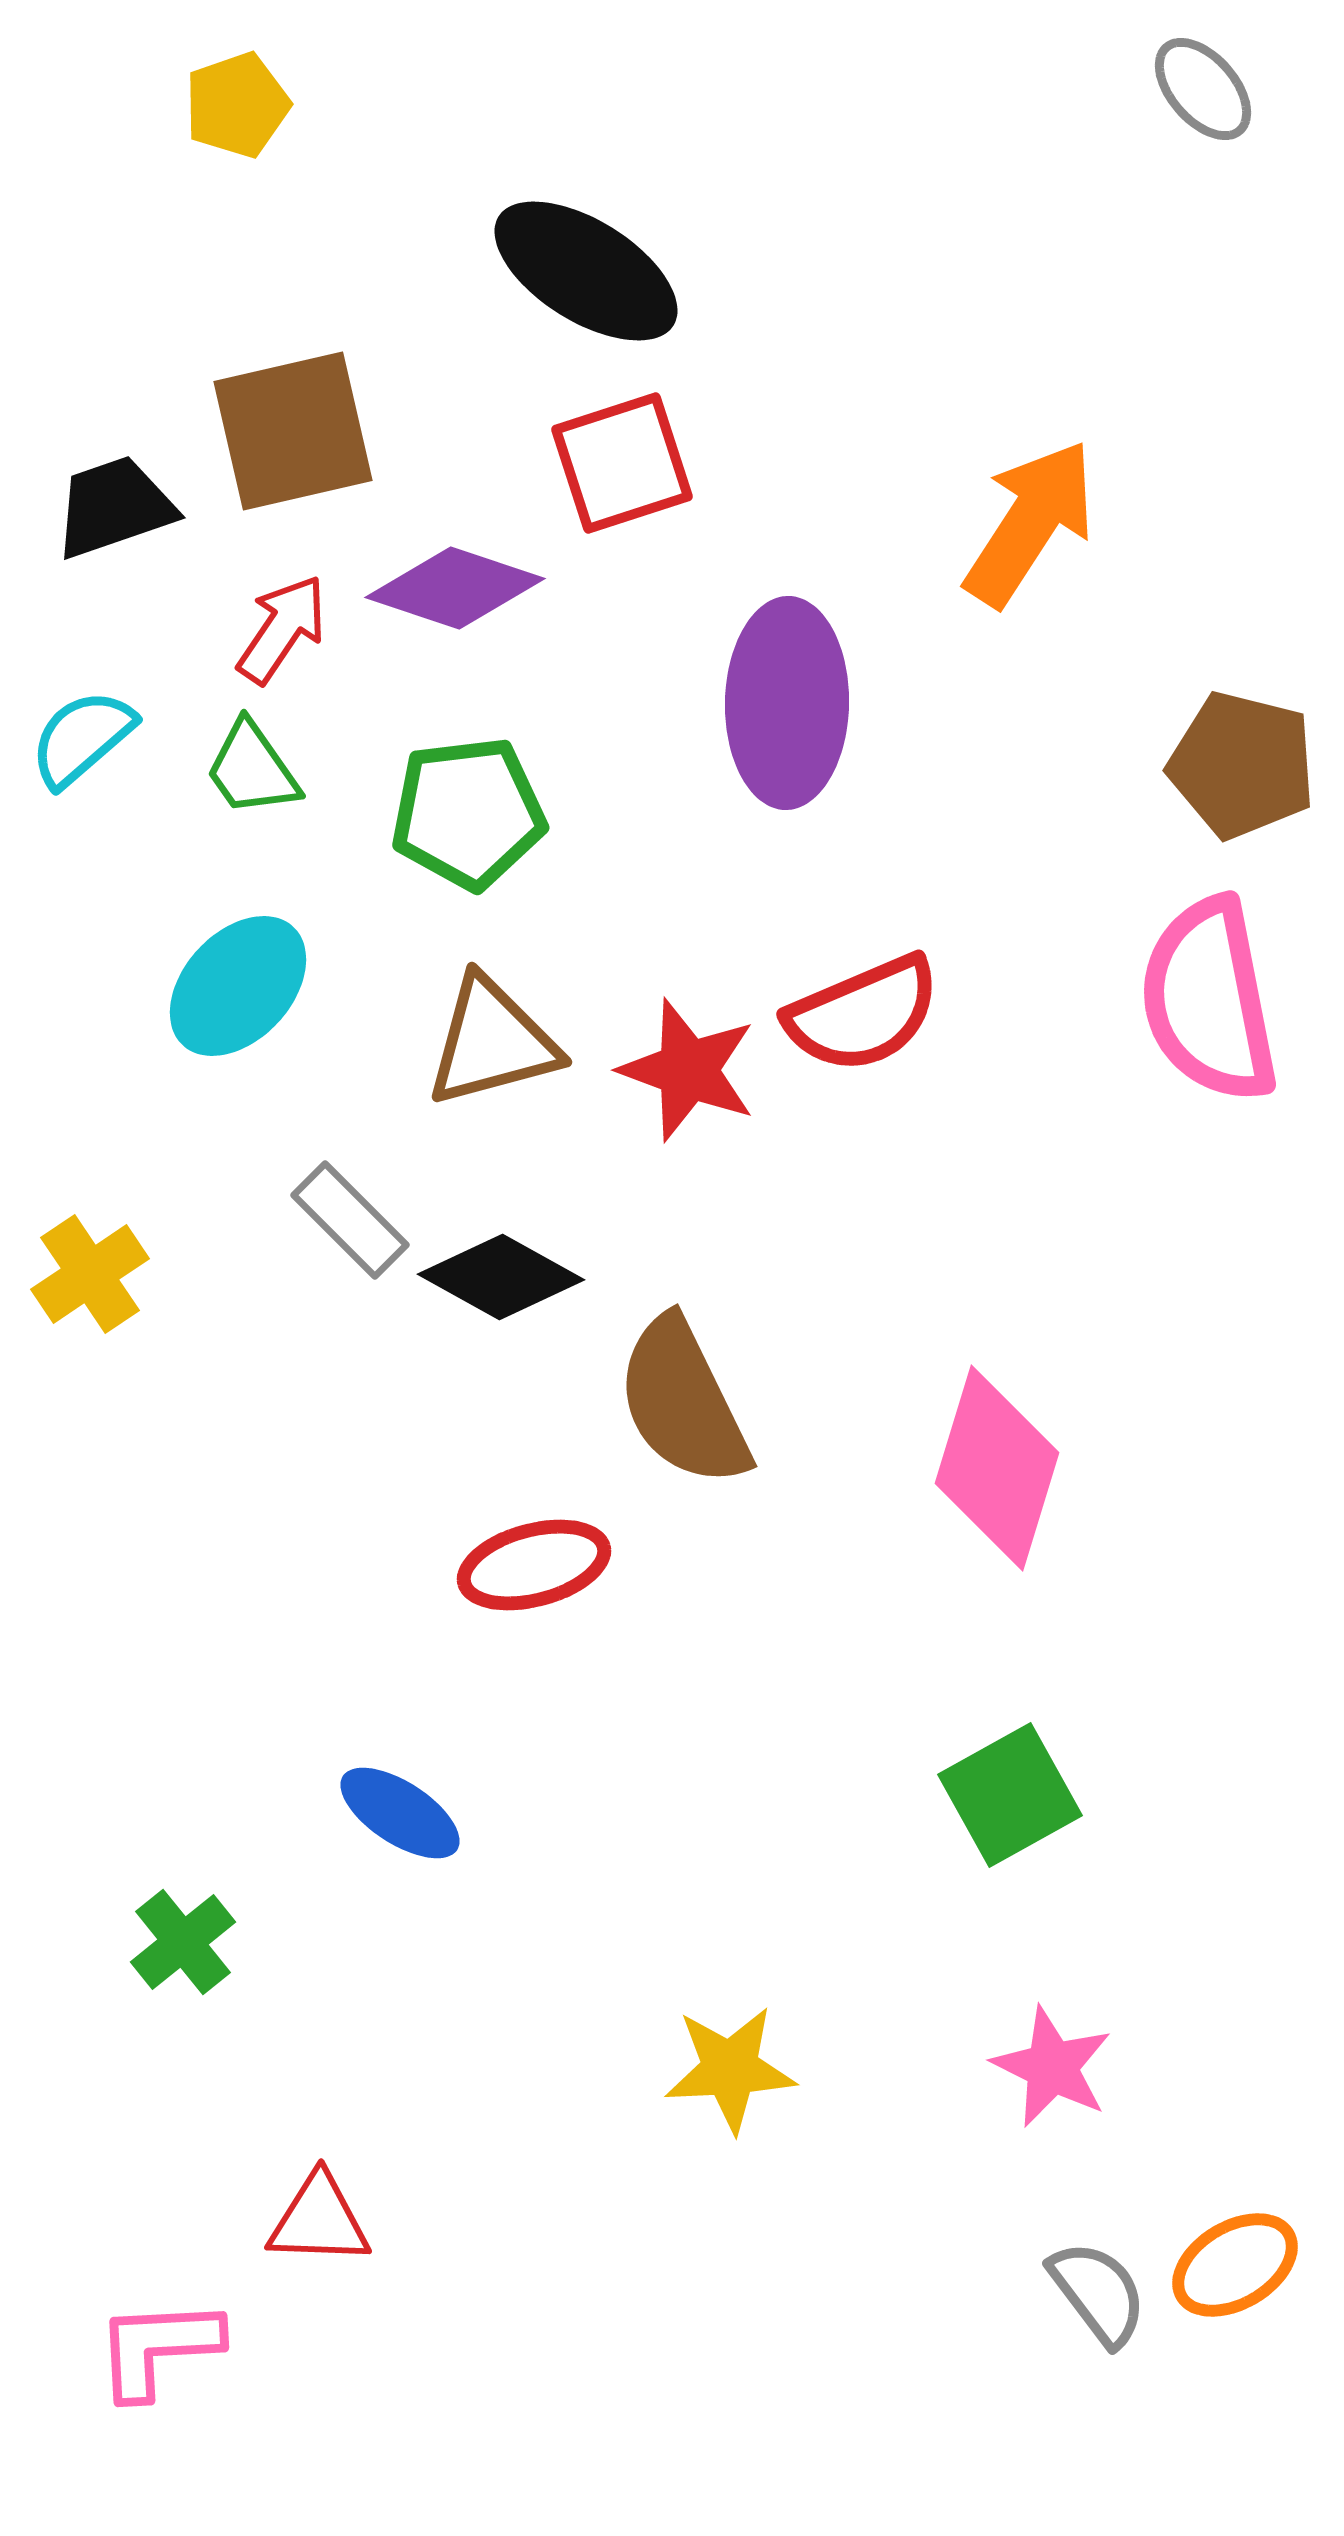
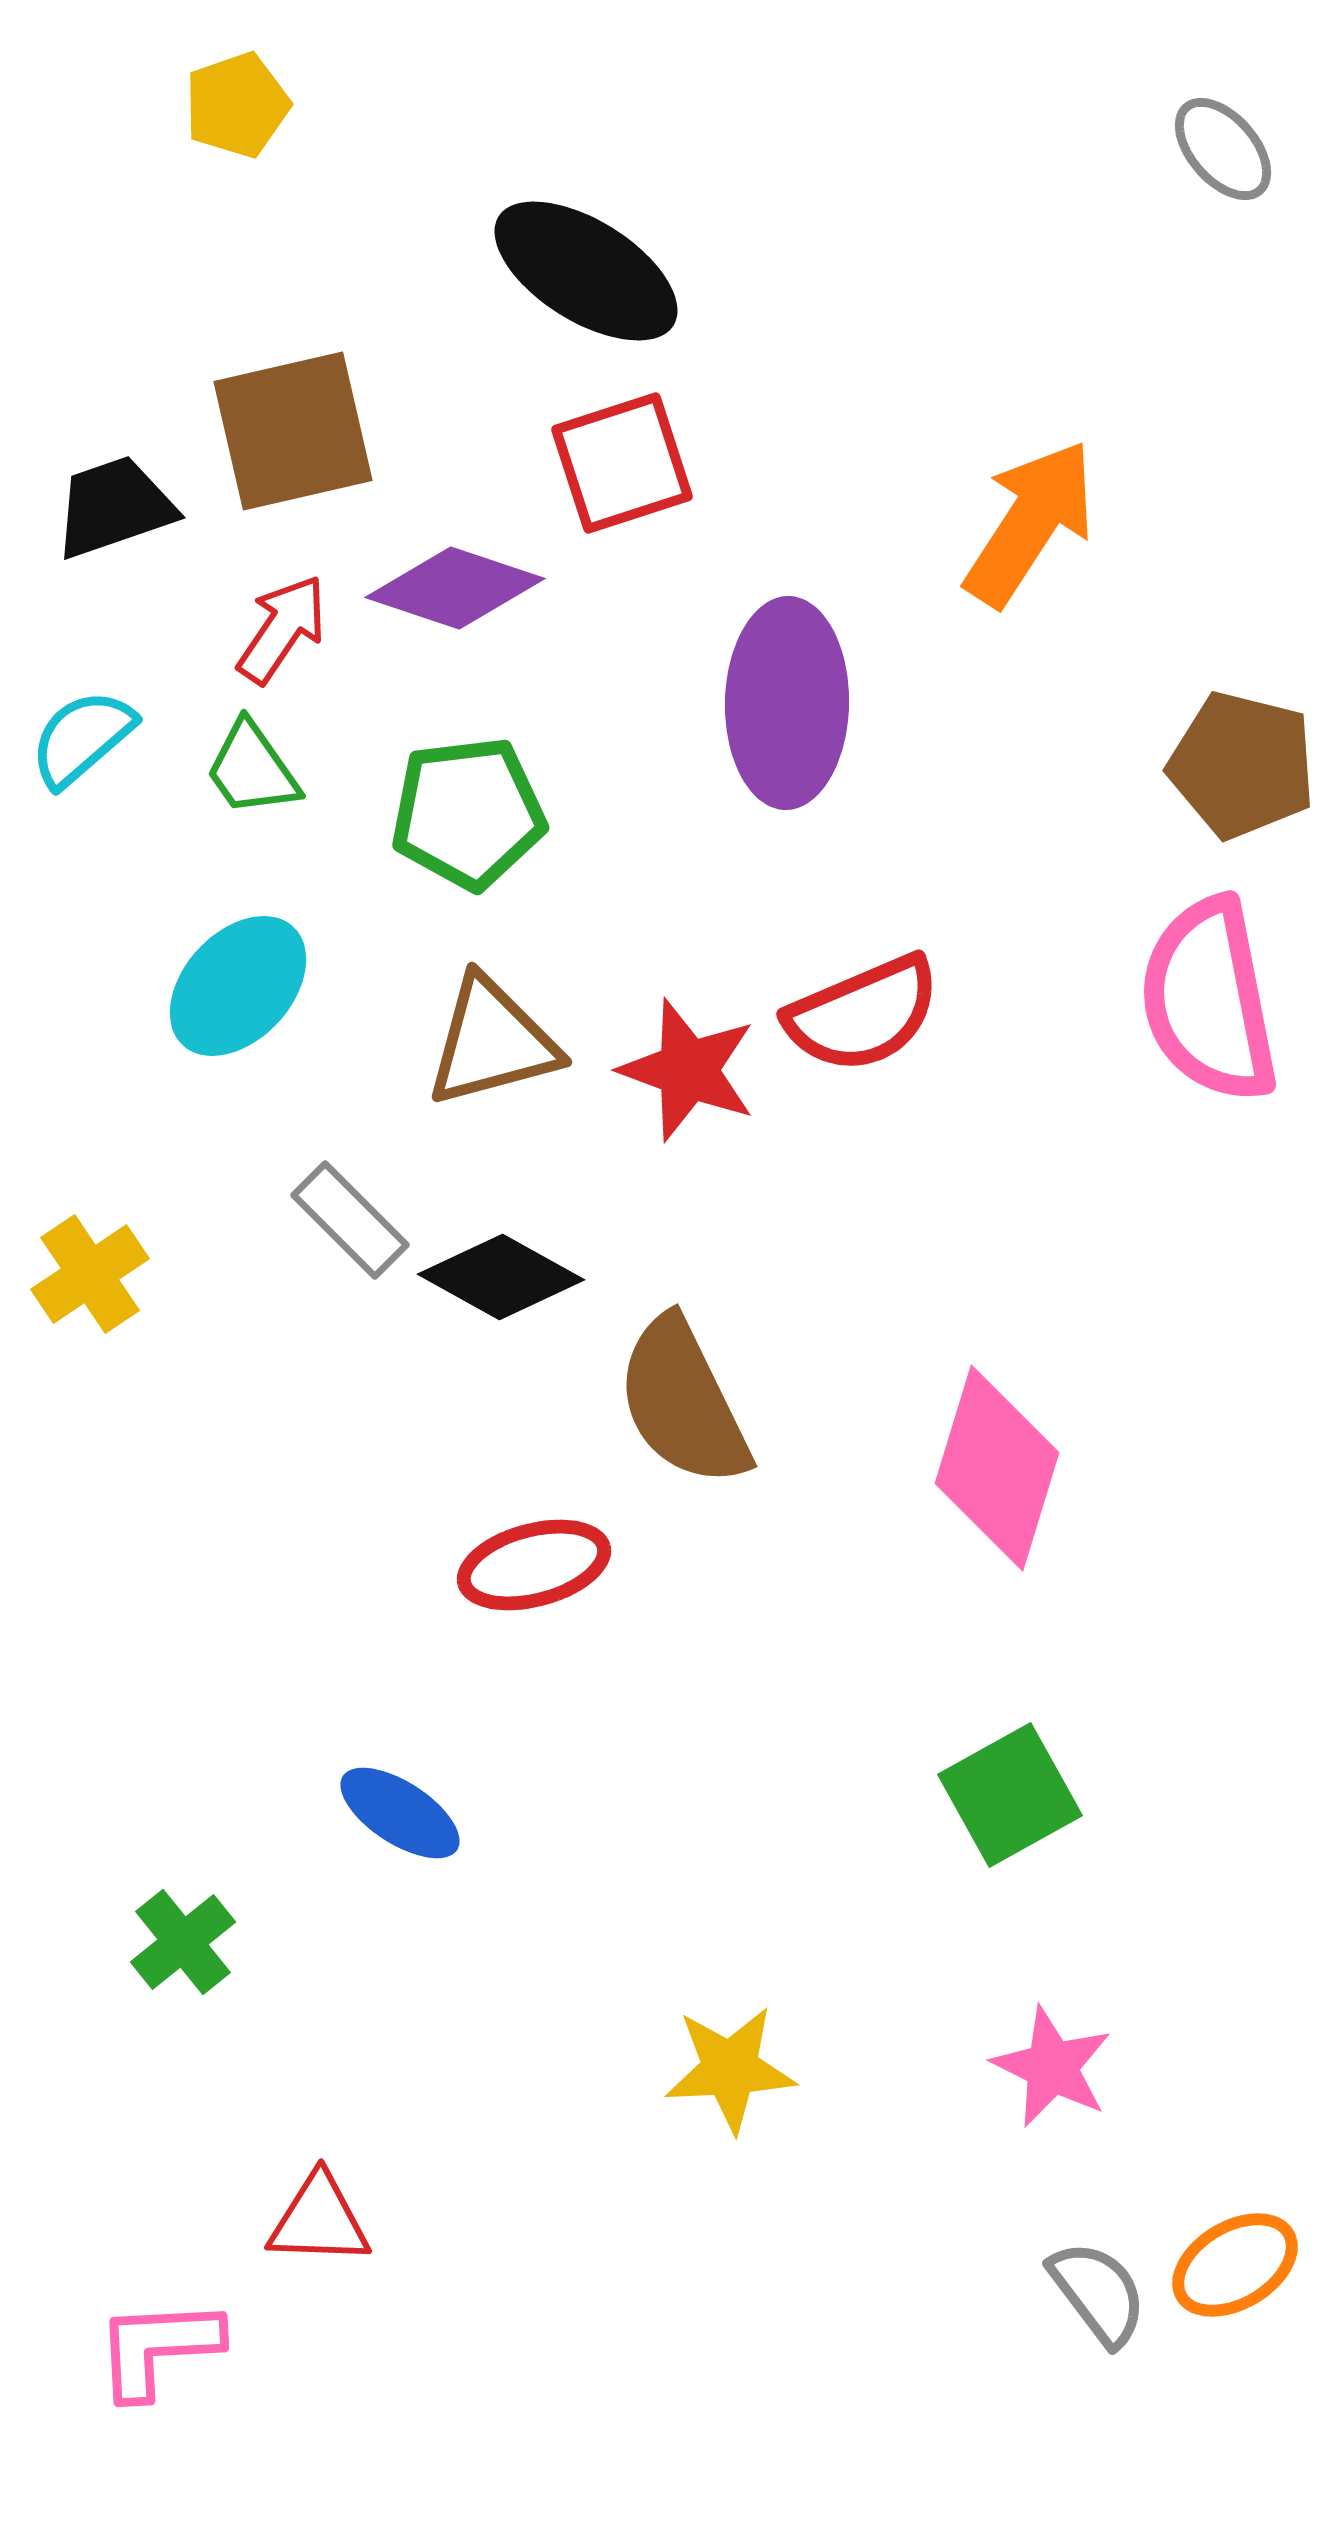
gray ellipse: moved 20 px right, 60 px down
